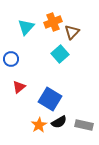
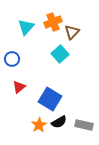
blue circle: moved 1 px right
